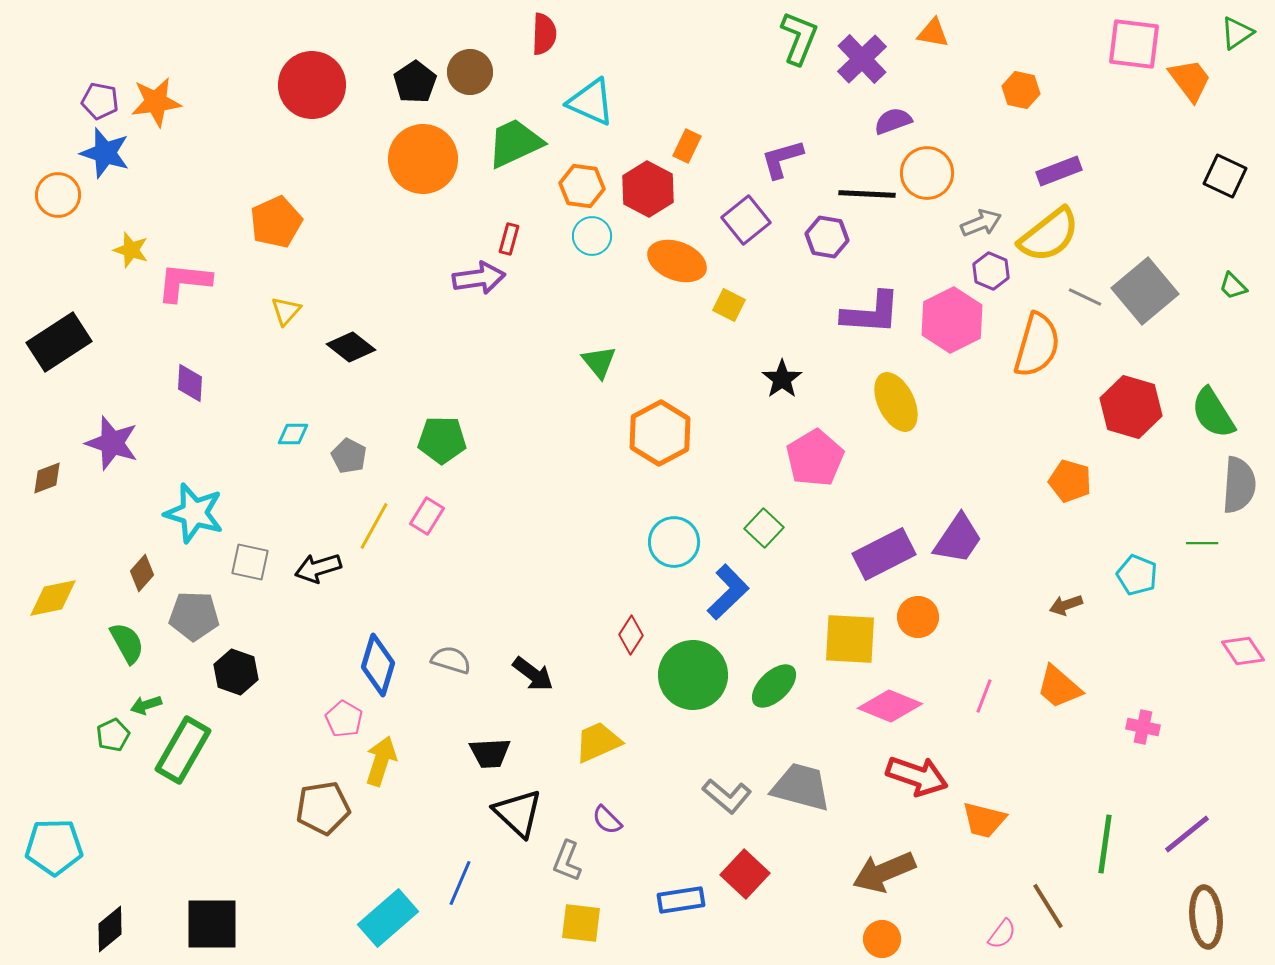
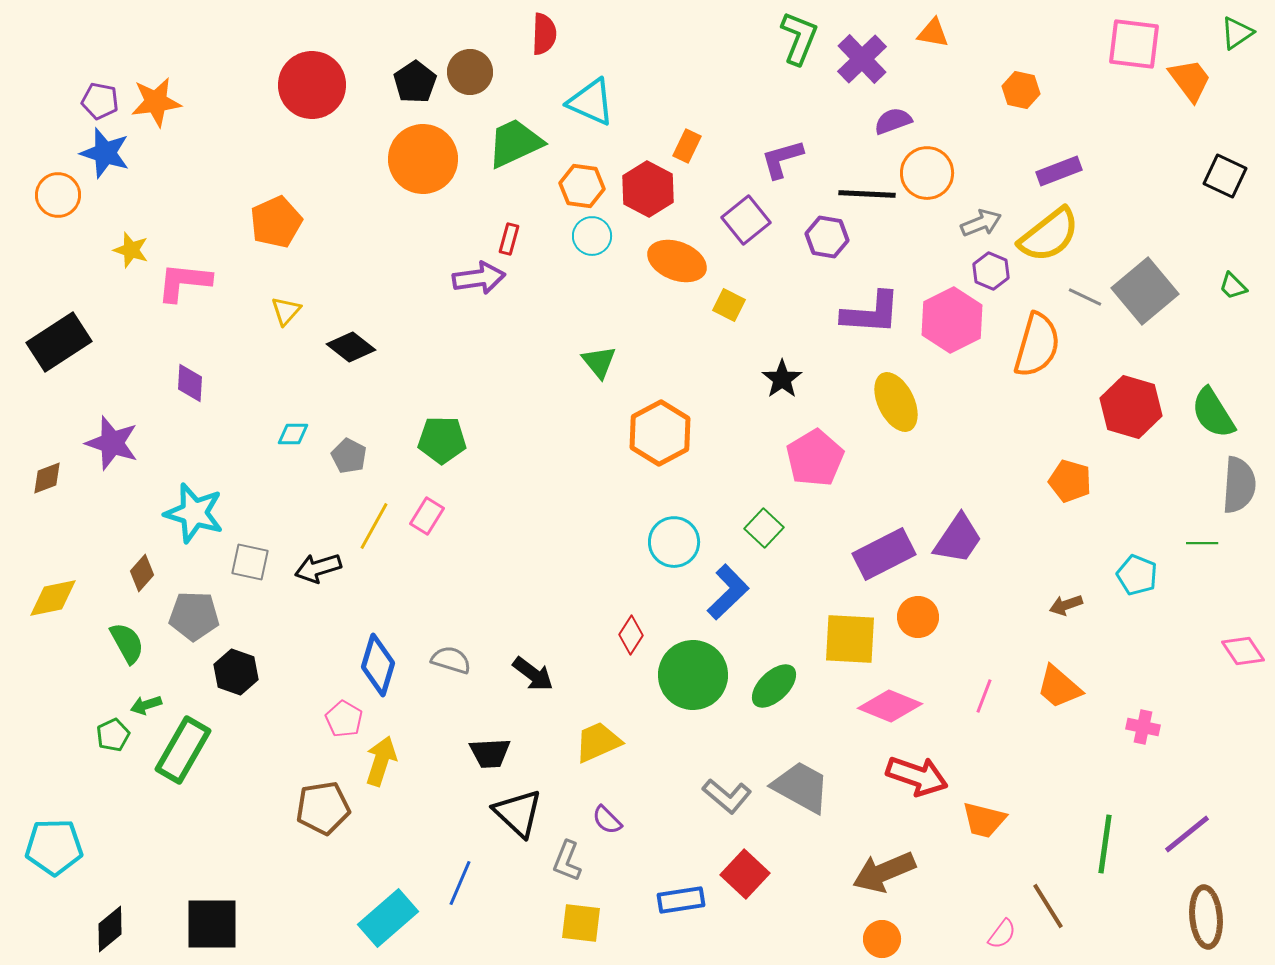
gray trapezoid at (801, 787): rotated 14 degrees clockwise
